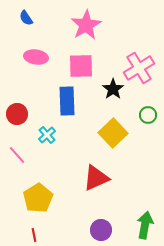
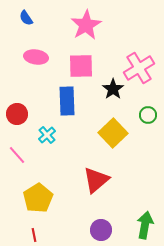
red triangle: moved 2 px down; rotated 16 degrees counterclockwise
